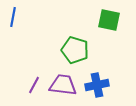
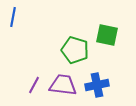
green square: moved 2 px left, 15 px down
